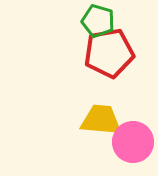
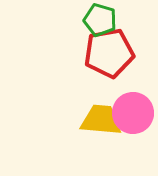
green pentagon: moved 2 px right, 1 px up
pink circle: moved 29 px up
